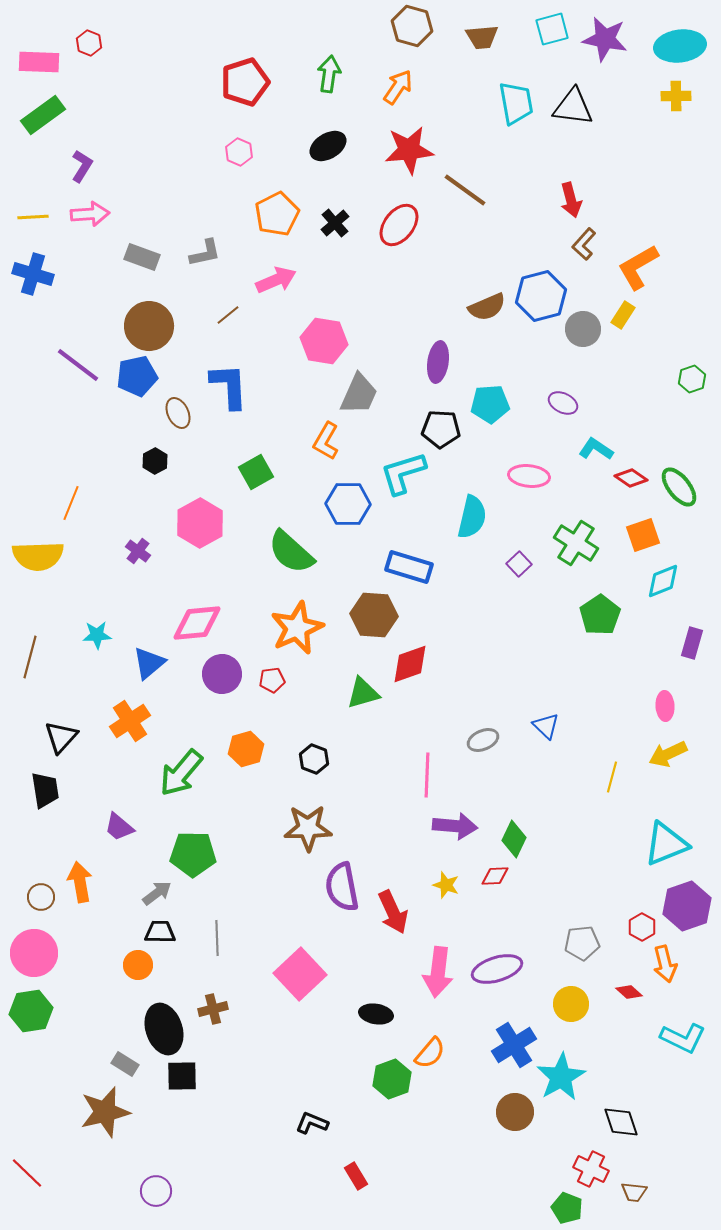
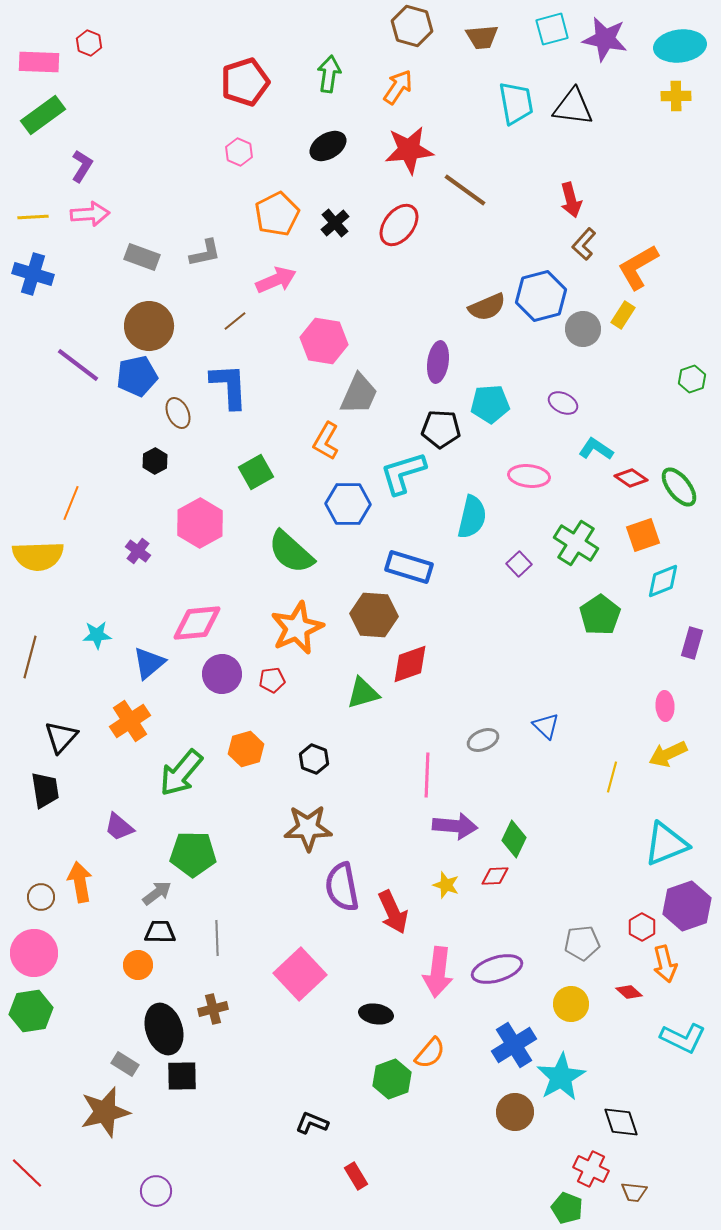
brown line at (228, 315): moved 7 px right, 6 px down
